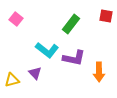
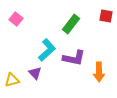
cyan L-shape: rotated 80 degrees counterclockwise
